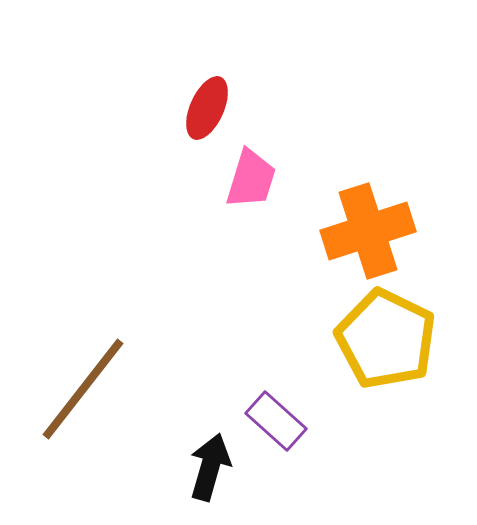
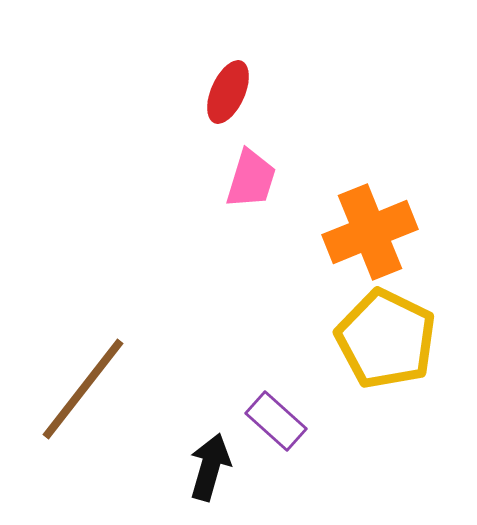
red ellipse: moved 21 px right, 16 px up
orange cross: moved 2 px right, 1 px down; rotated 4 degrees counterclockwise
